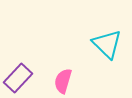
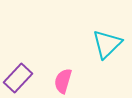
cyan triangle: rotated 32 degrees clockwise
